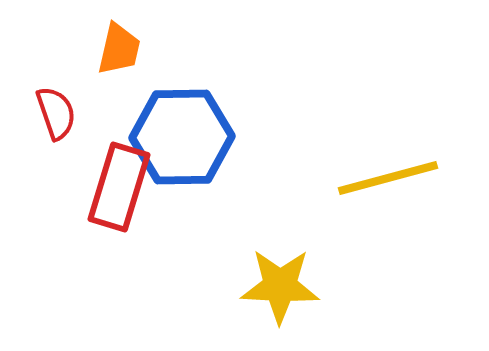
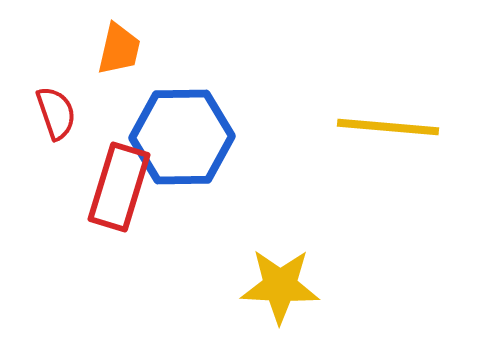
yellow line: moved 51 px up; rotated 20 degrees clockwise
